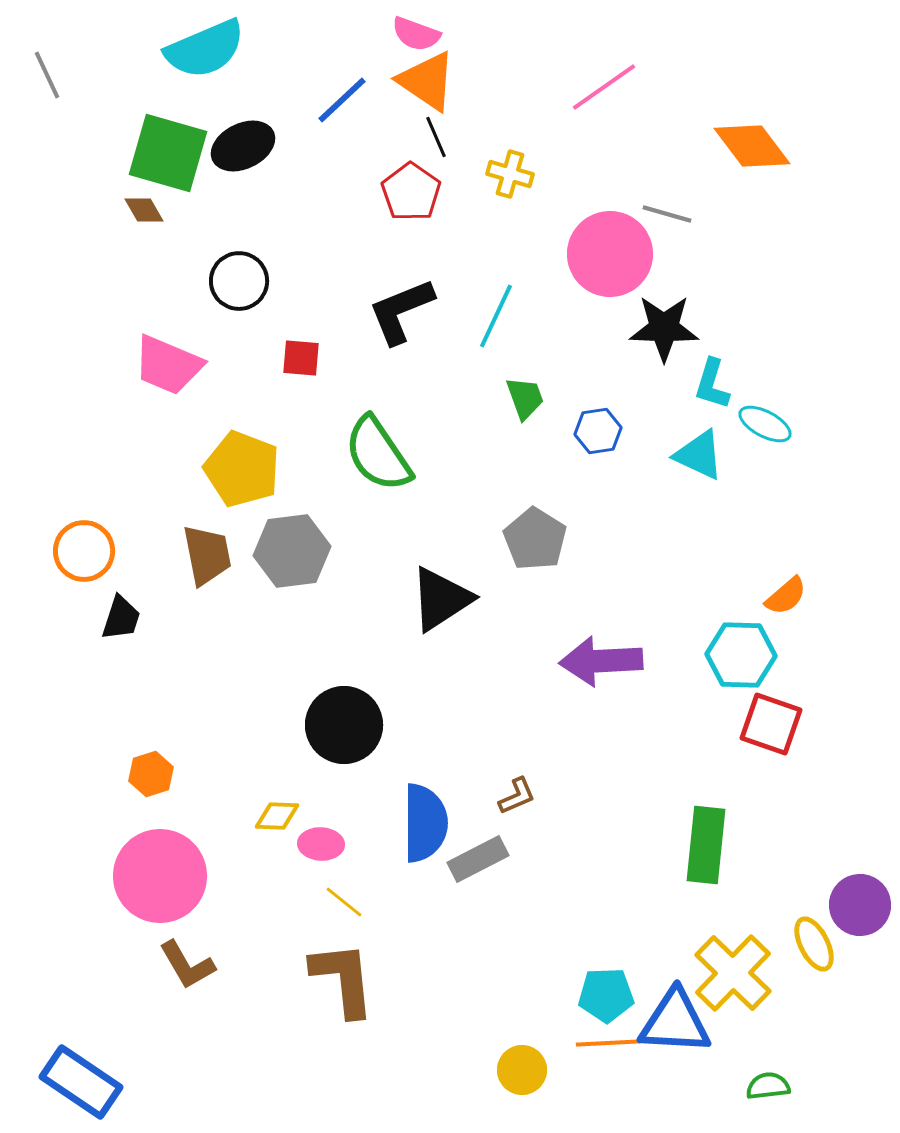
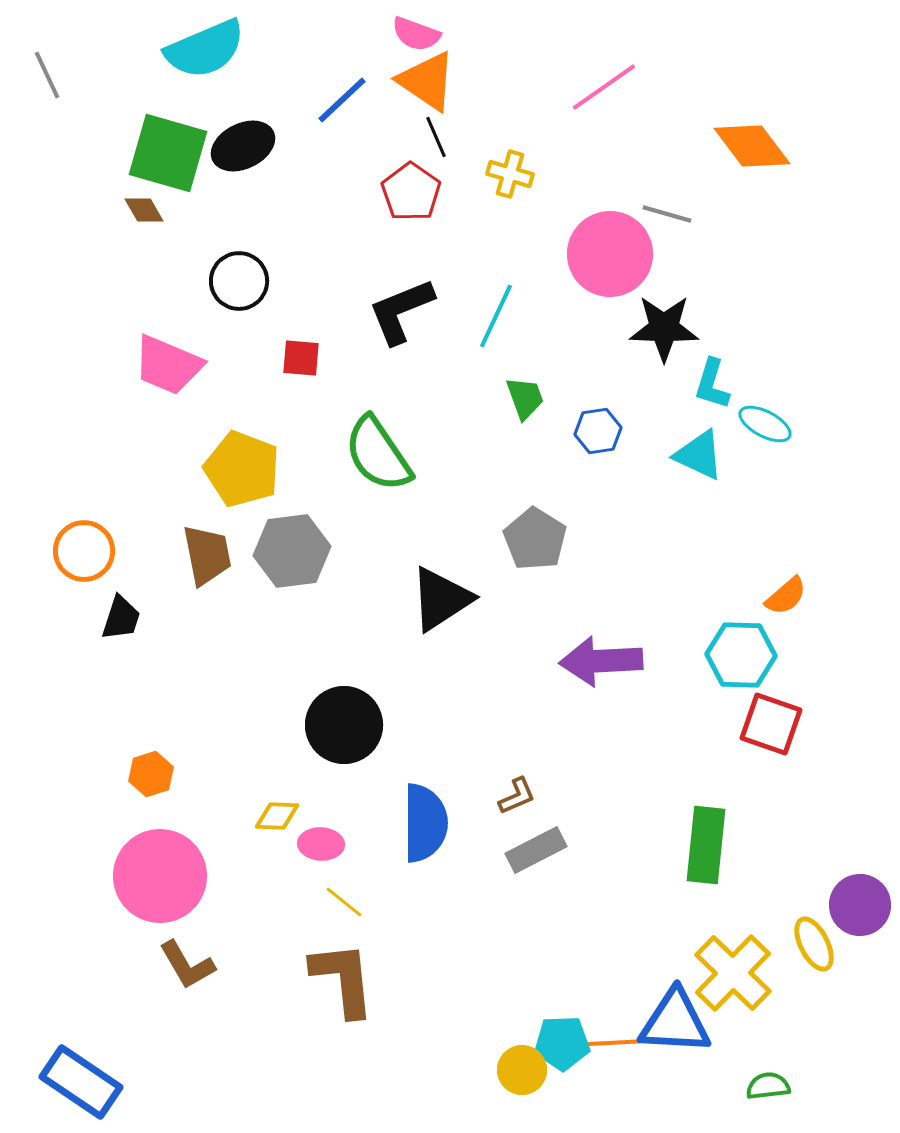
gray rectangle at (478, 859): moved 58 px right, 9 px up
cyan pentagon at (606, 995): moved 44 px left, 48 px down
